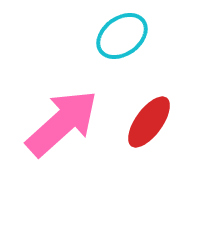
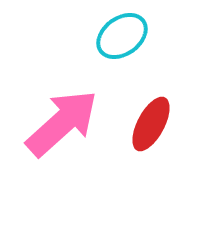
red ellipse: moved 2 px right, 2 px down; rotated 8 degrees counterclockwise
